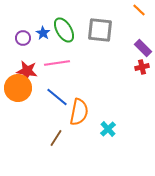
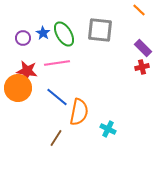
green ellipse: moved 4 px down
cyan cross: rotated 21 degrees counterclockwise
